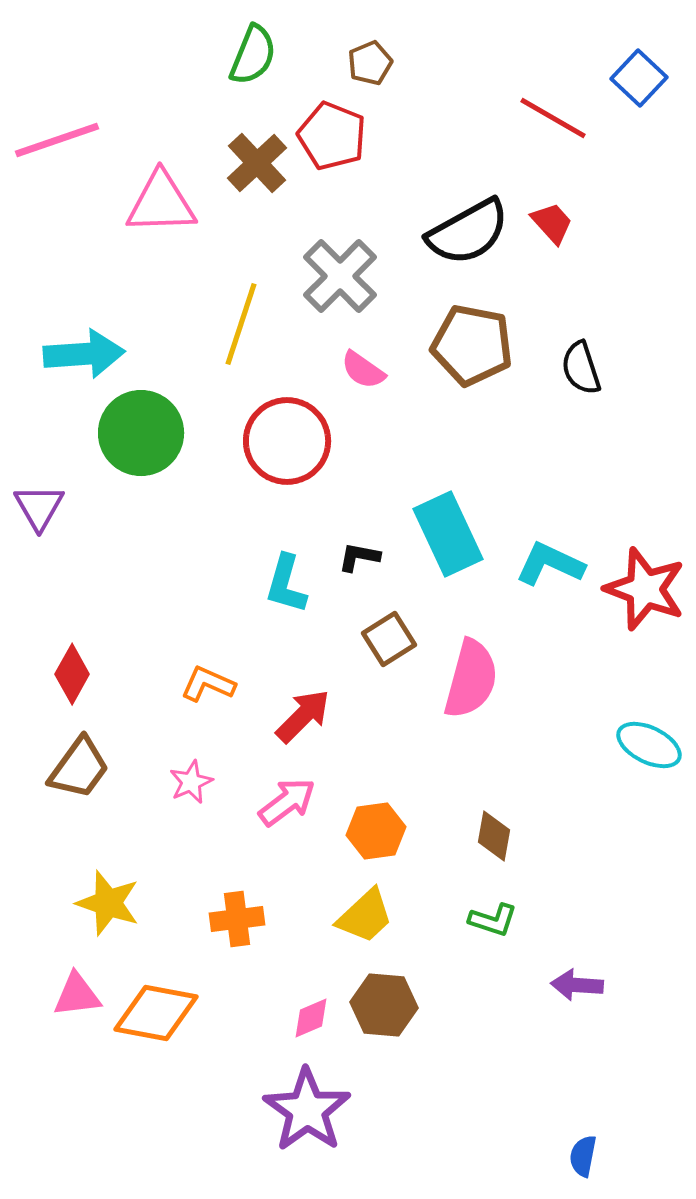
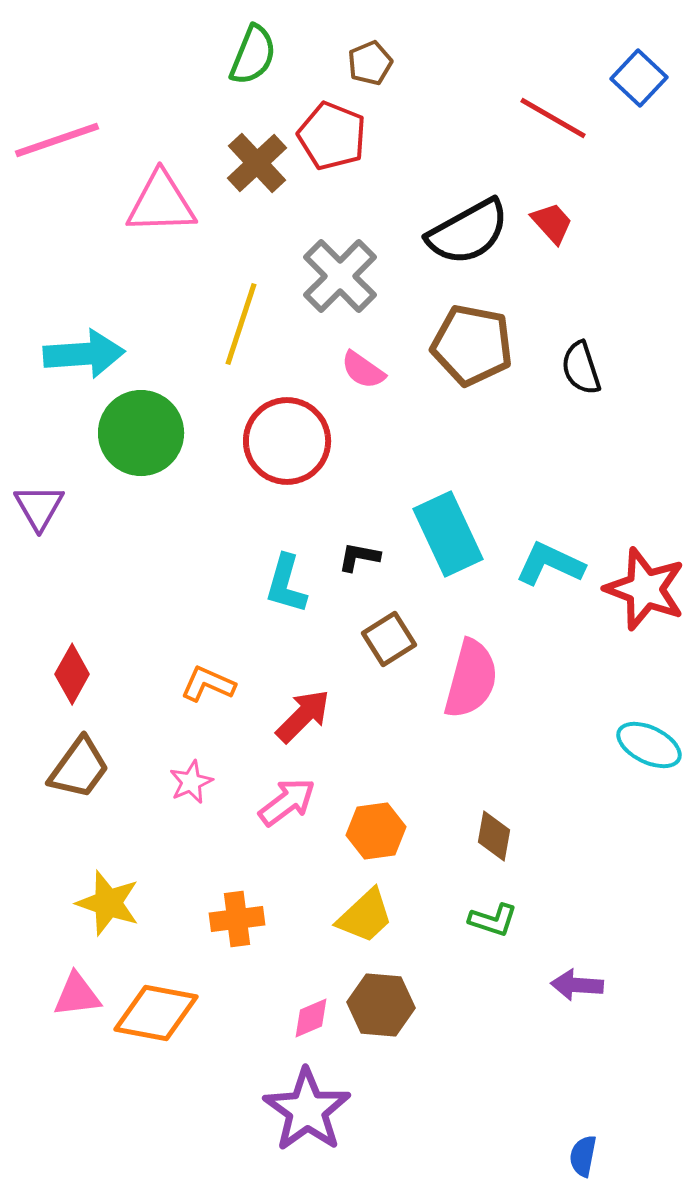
brown hexagon at (384, 1005): moved 3 px left
